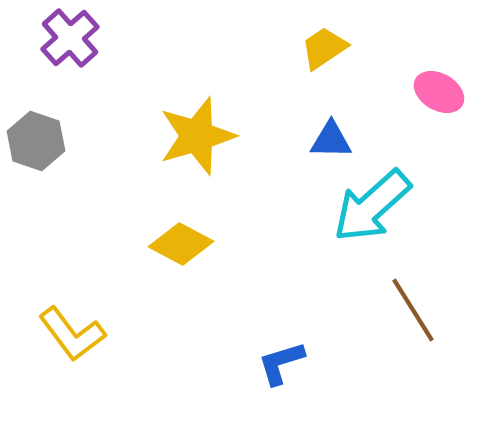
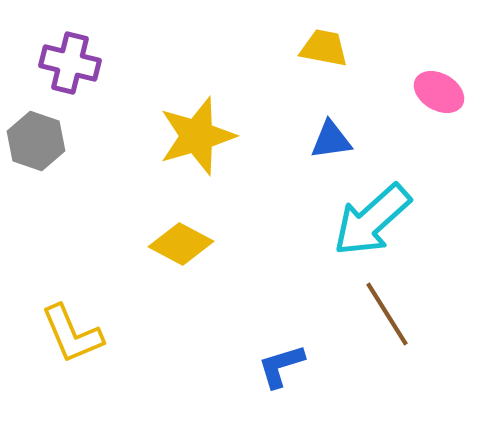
purple cross: moved 25 px down; rotated 34 degrees counterclockwise
yellow trapezoid: rotated 45 degrees clockwise
blue triangle: rotated 9 degrees counterclockwise
cyan arrow: moved 14 px down
brown line: moved 26 px left, 4 px down
yellow L-shape: rotated 14 degrees clockwise
blue L-shape: moved 3 px down
